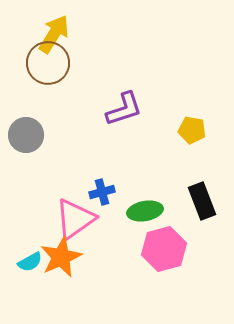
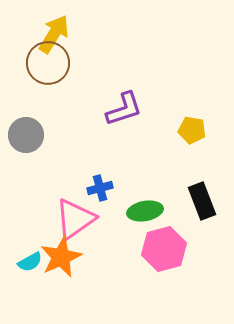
blue cross: moved 2 px left, 4 px up
